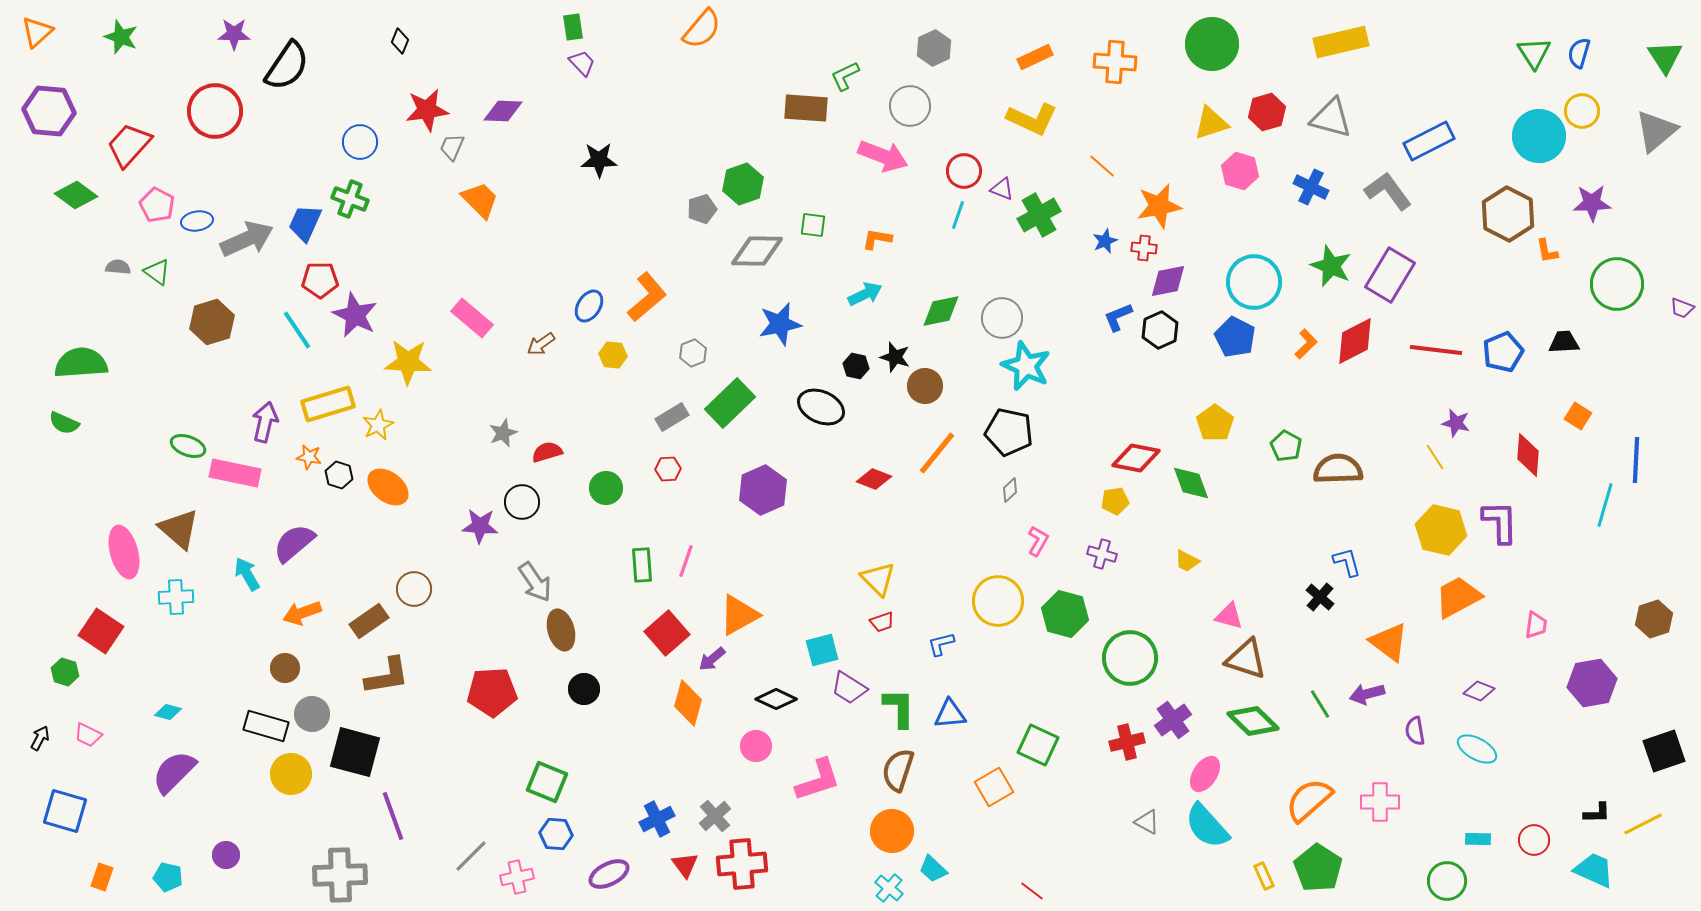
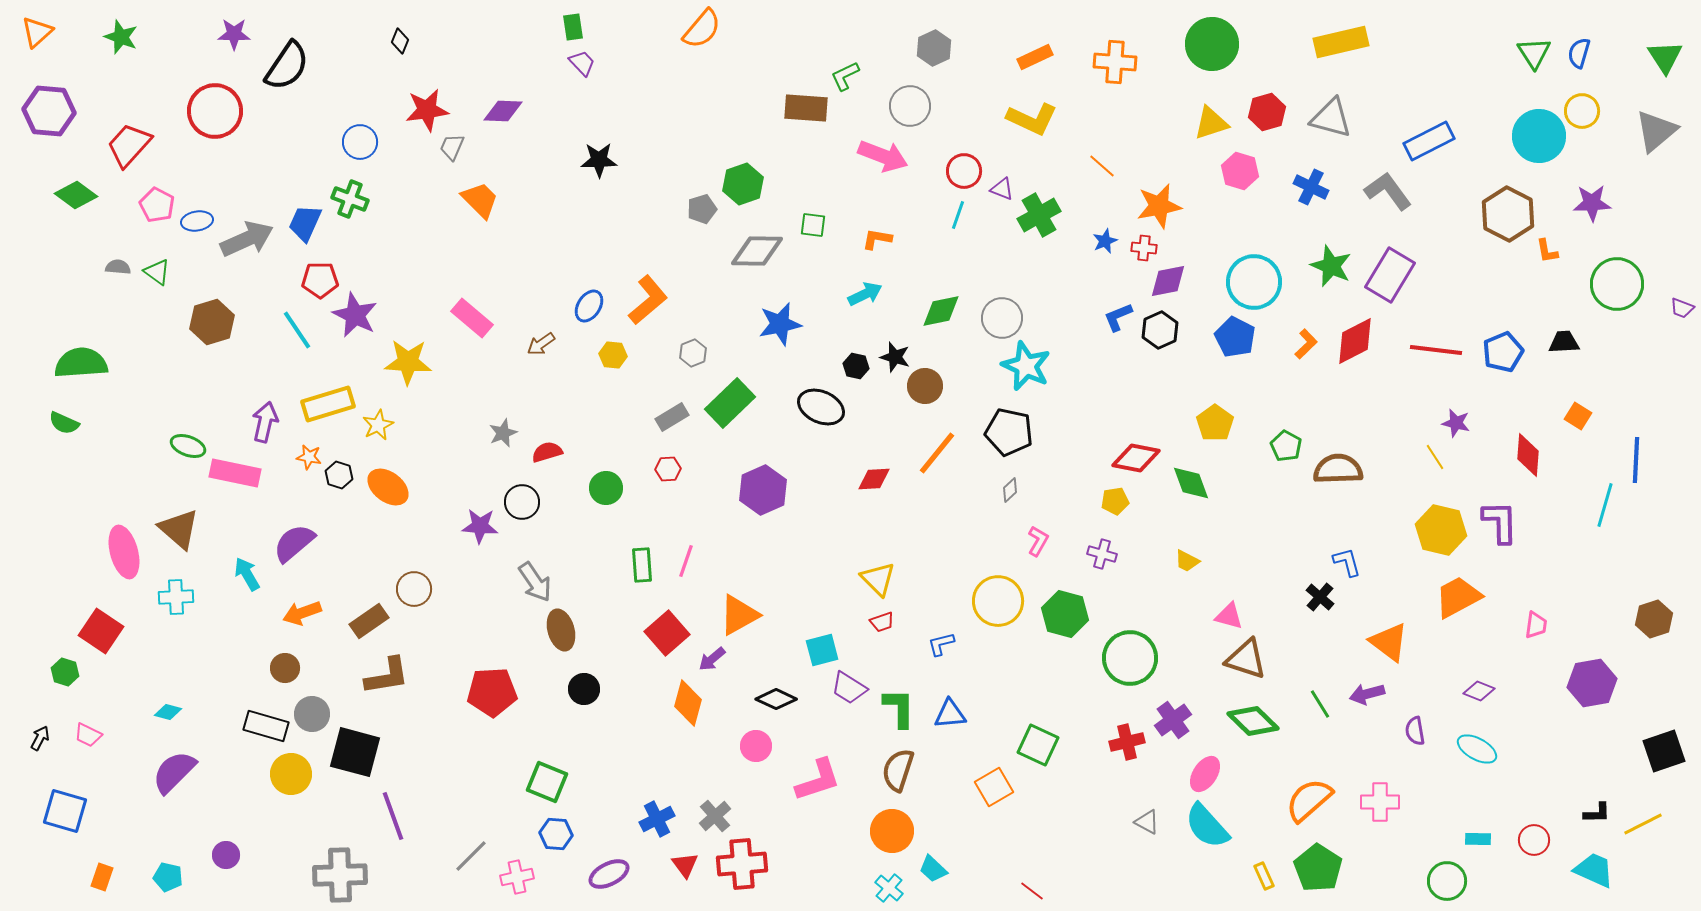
orange L-shape at (647, 297): moved 1 px right, 3 px down
red diamond at (874, 479): rotated 24 degrees counterclockwise
